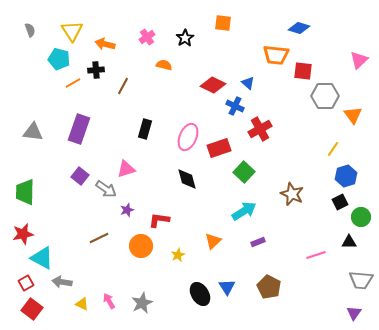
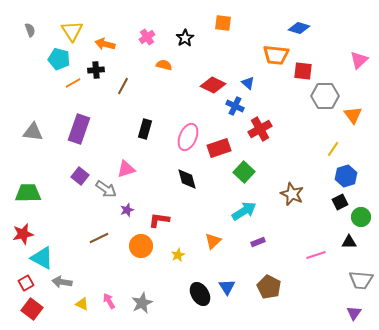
green trapezoid at (25, 192): moved 3 px right, 1 px down; rotated 88 degrees clockwise
